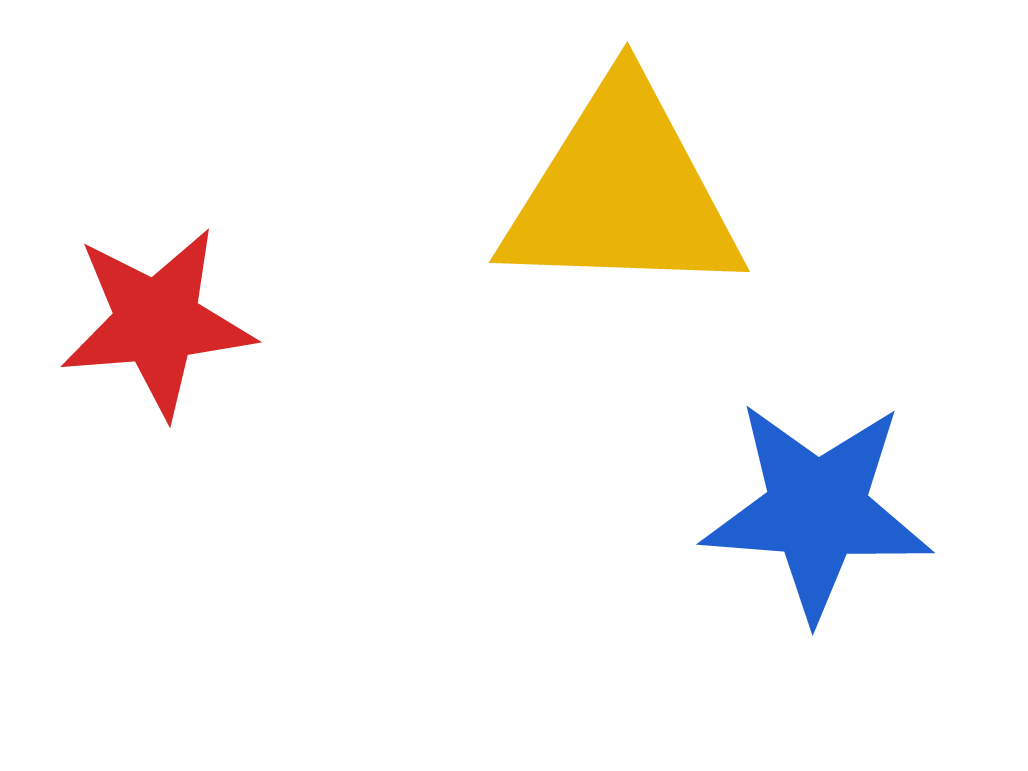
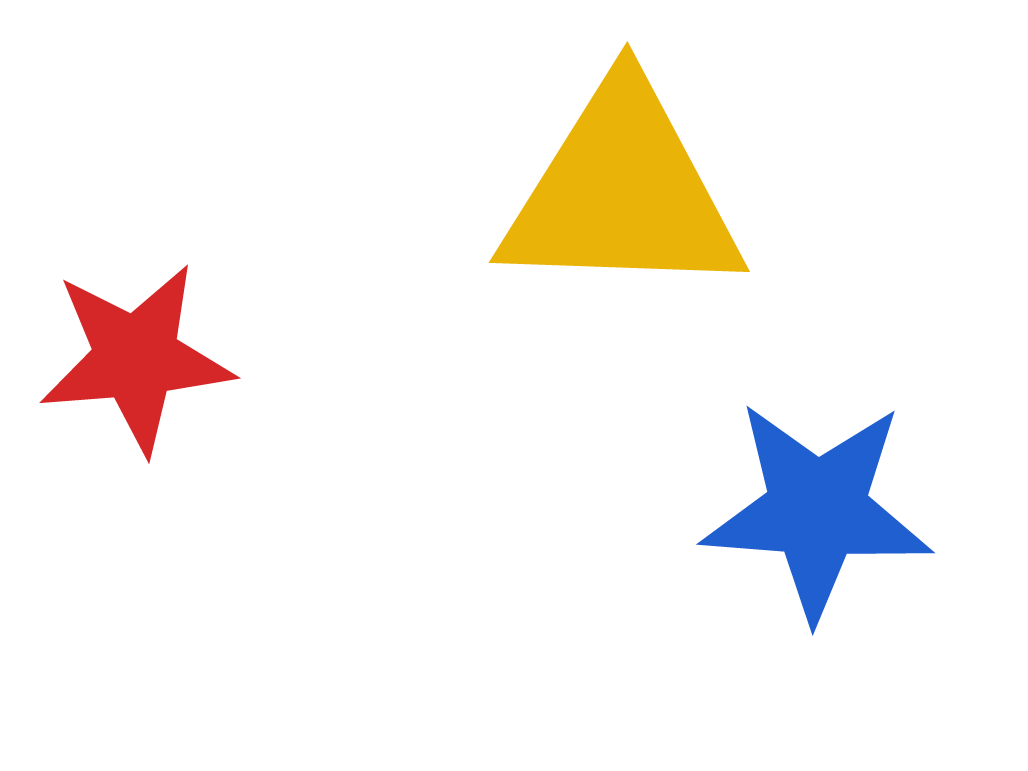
red star: moved 21 px left, 36 px down
